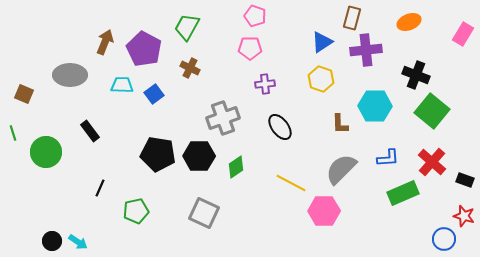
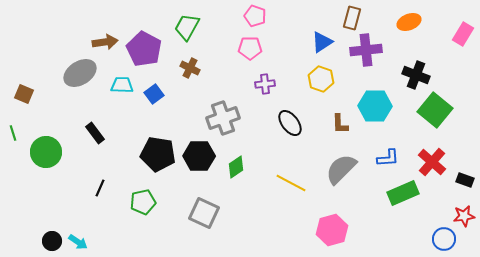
brown arrow at (105, 42): rotated 60 degrees clockwise
gray ellipse at (70, 75): moved 10 px right, 2 px up; rotated 32 degrees counterclockwise
green square at (432, 111): moved 3 px right, 1 px up
black ellipse at (280, 127): moved 10 px right, 4 px up
black rectangle at (90, 131): moved 5 px right, 2 px down
green pentagon at (136, 211): moved 7 px right, 9 px up
pink hexagon at (324, 211): moved 8 px right, 19 px down; rotated 16 degrees counterclockwise
red star at (464, 216): rotated 25 degrees counterclockwise
